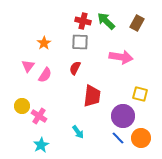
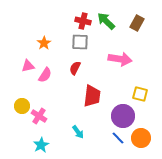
pink arrow: moved 1 px left, 2 px down
pink triangle: rotated 40 degrees clockwise
